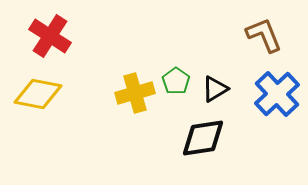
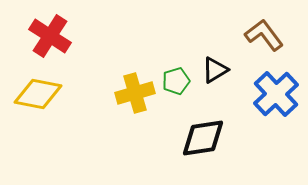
brown L-shape: rotated 15 degrees counterclockwise
green pentagon: rotated 20 degrees clockwise
black triangle: moved 19 px up
blue cross: moved 1 px left
